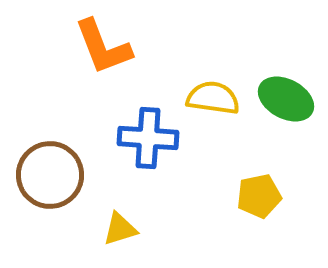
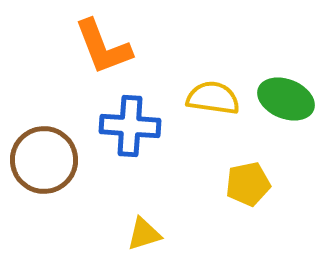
green ellipse: rotated 6 degrees counterclockwise
blue cross: moved 18 px left, 12 px up
brown circle: moved 6 px left, 15 px up
yellow pentagon: moved 11 px left, 12 px up
yellow triangle: moved 24 px right, 5 px down
